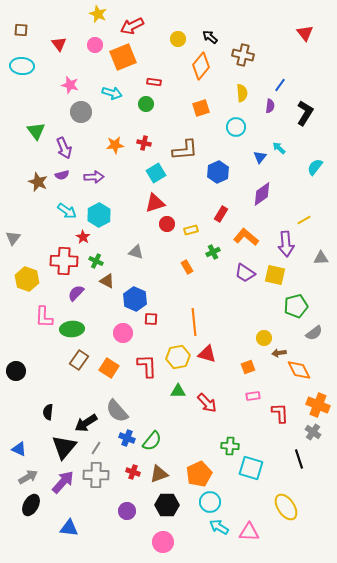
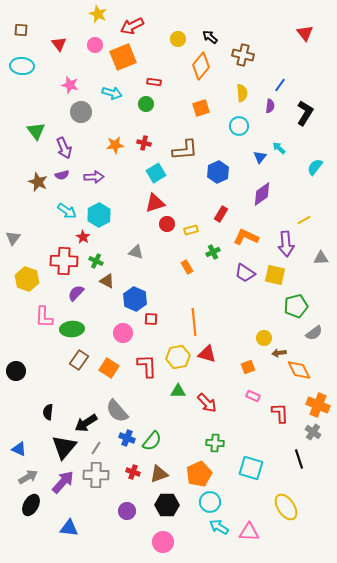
cyan circle at (236, 127): moved 3 px right, 1 px up
orange L-shape at (246, 237): rotated 15 degrees counterclockwise
pink rectangle at (253, 396): rotated 32 degrees clockwise
green cross at (230, 446): moved 15 px left, 3 px up
